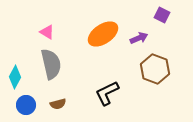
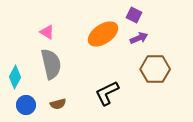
purple square: moved 28 px left
brown hexagon: rotated 20 degrees counterclockwise
